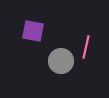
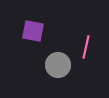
gray circle: moved 3 px left, 4 px down
